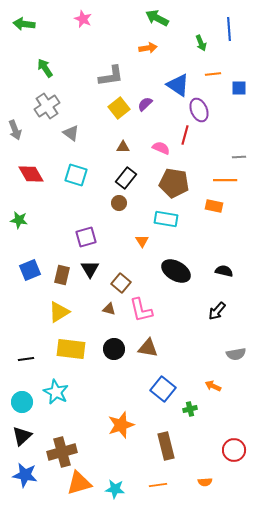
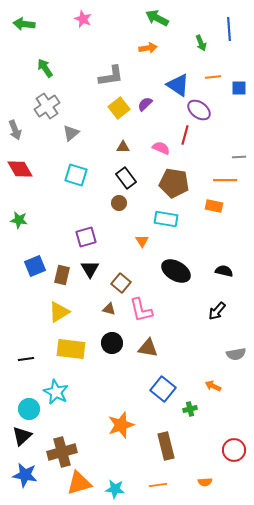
orange line at (213, 74): moved 3 px down
purple ellipse at (199, 110): rotated 30 degrees counterclockwise
gray triangle at (71, 133): rotated 42 degrees clockwise
red diamond at (31, 174): moved 11 px left, 5 px up
black rectangle at (126, 178): rotated 75 degrees counterclockwise
blue square at (30, 270): moved 5 px right, 4 px up
black circle at (114, 349): moved 2 px left, 6 px up
cyan circle at (22, 402): moved 7 px right, 7 px down
